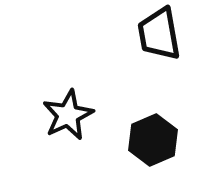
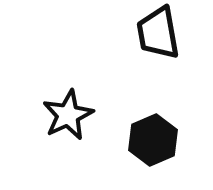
black trapezoid: moved 1 px left, 1 px up
